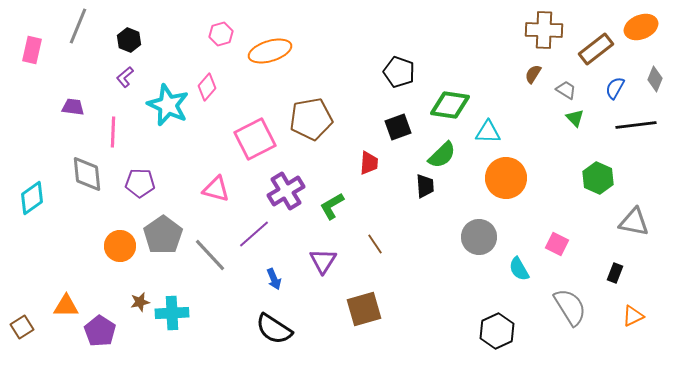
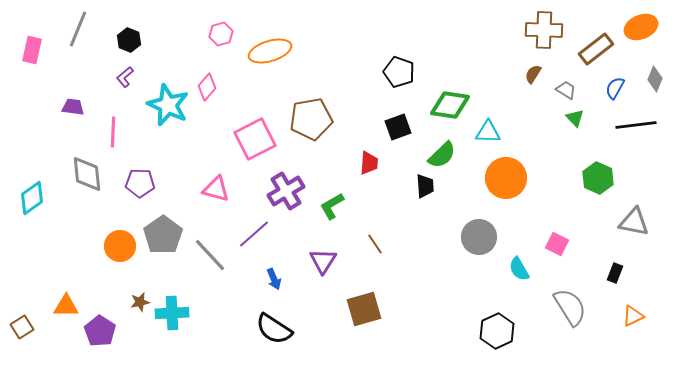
gray line at (78, 26): moved 3 px down
